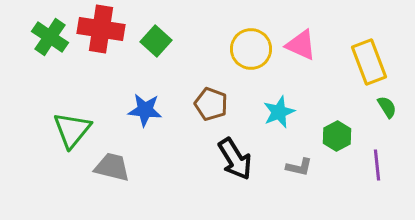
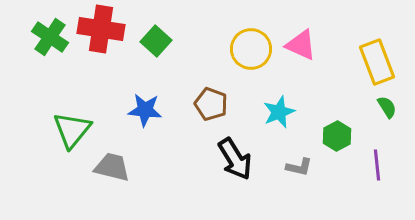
yellow rectangle: moved 8 px right
